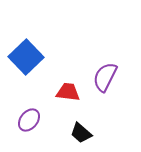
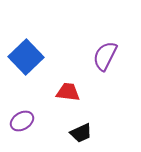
purple semicircle: moved 21 px up
purple ellipse: moved 7 px left, 1 px down; rotated 20 degrees clockwise
black trapezoid: rotated 65 degrees counterclockwise
